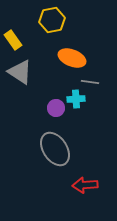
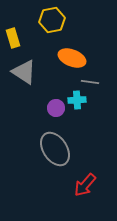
yellow rectangle: moved 2 px up; rotated 18 degrees clockwise
gray triangle: moved 4 px right
cyan cross: moved 1 px right, 1 px down
red arrow: rotated 45 degrees counterclockwise
